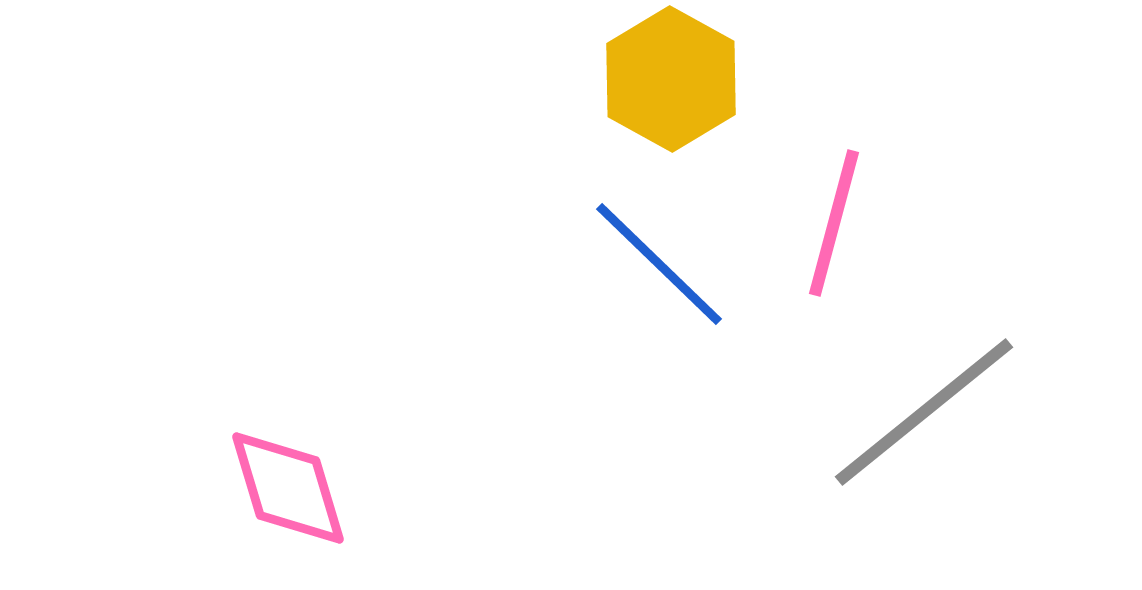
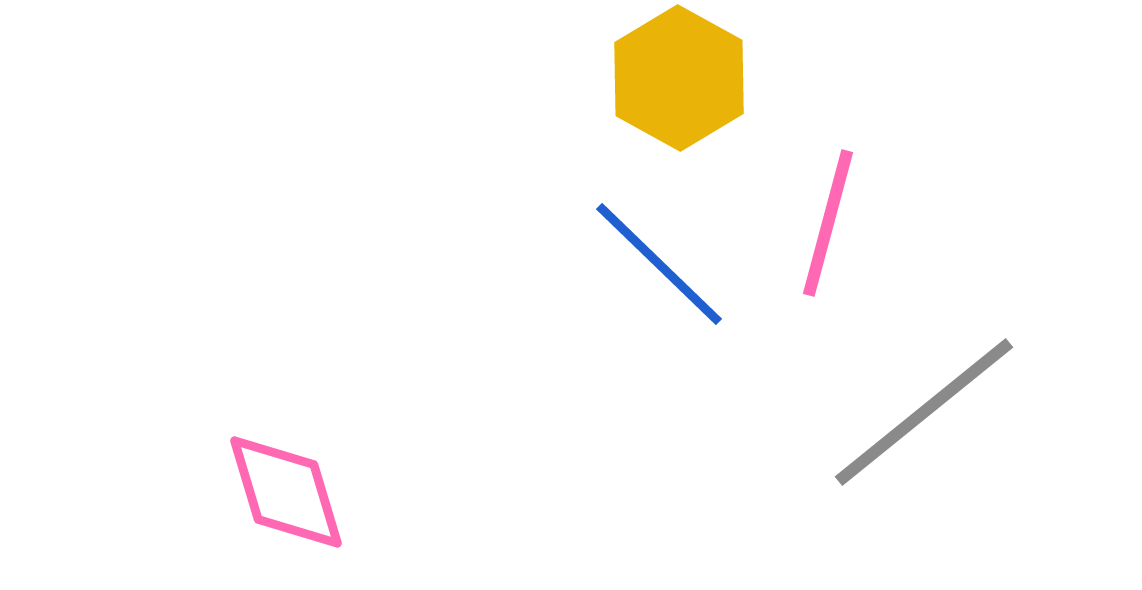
yellow hexagon: moved 8 px right, 1 px up
pink line: moved 6 px left
pink diamond: moved 2 px left, 4 px down
